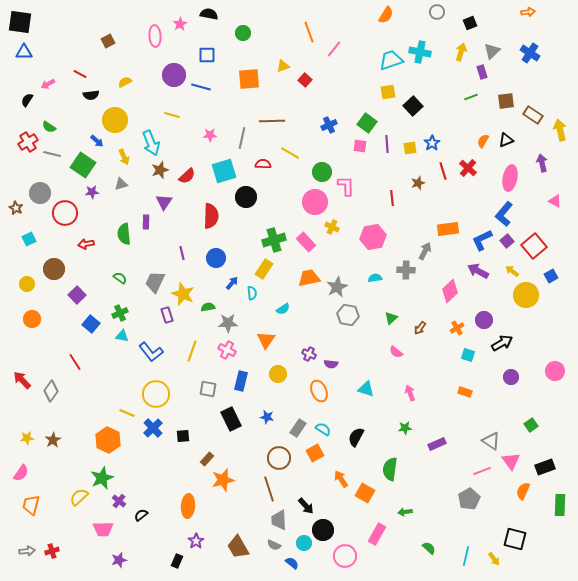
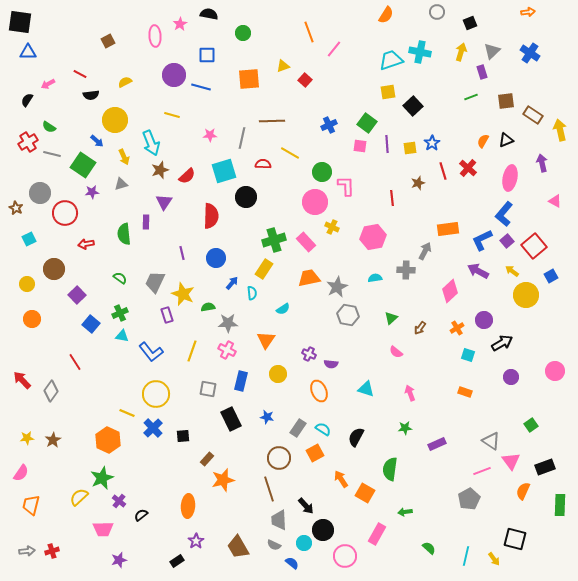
blue triangle at (24, 52): moved 4 px right
black rectangle at (177, 561): rotated 32 degrees clockwise
